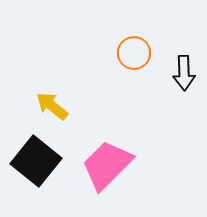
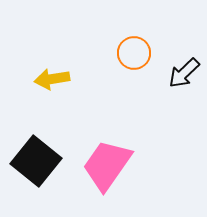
black arrow: rotated 48 degrees clockwise
yellow arrow: moved 27 px up; rotated 48 degrees counterclockwise
pink trapezoid: rotated 10 degrees counterclockwise
